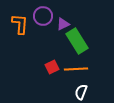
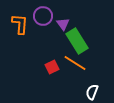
purple triangle: rotated 40 degrees counterclockwise
orange line: moved 1 px left, 6 px up; rotated 35 degrees clockwise
white semicircle: moved 11 px right
